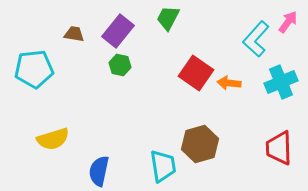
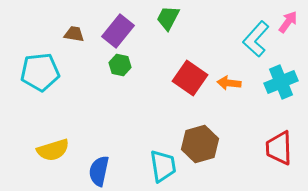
cyan pentagon: moved 6 px right, 3 px down
red square: moved 6 px left, 5 px down
yellow semicircle: moved 11 px down
